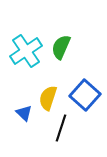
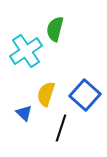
green semicircle: moved 6 px left, 18 px up; rotated 10 degrees counterclockwise
yellow semicircle: moved 2 px left, 4 px up
